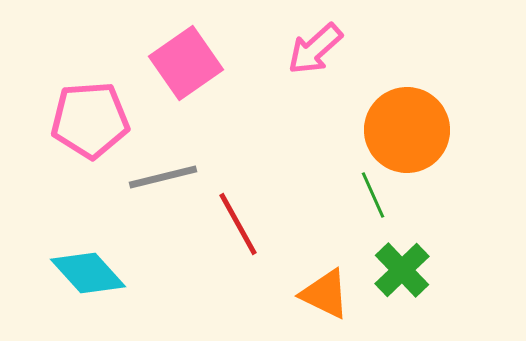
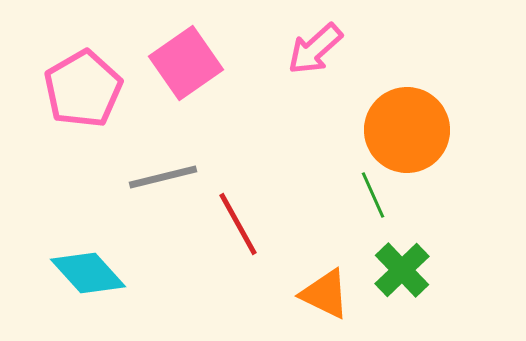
pink pentagon: moved 7 px left, 31 px up; rotated 26 degrees counterclockwise
